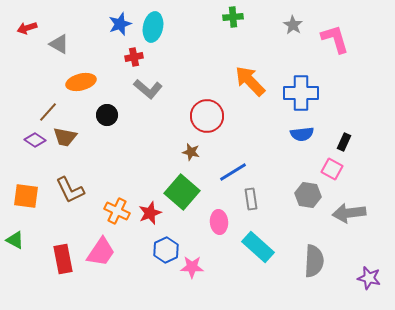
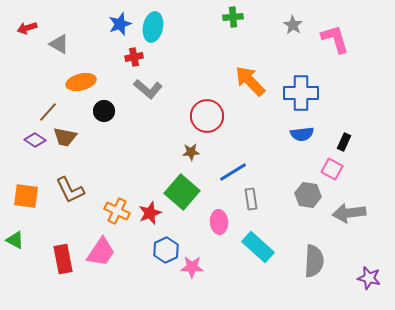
black circle: moved 3 px left, 4 px up
brown star: rotated 18 degrees counterclockwise
